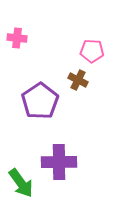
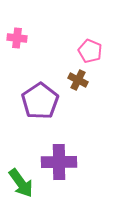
pink pentagon: moved 2 px left; rotated 20 degrees clockwise
